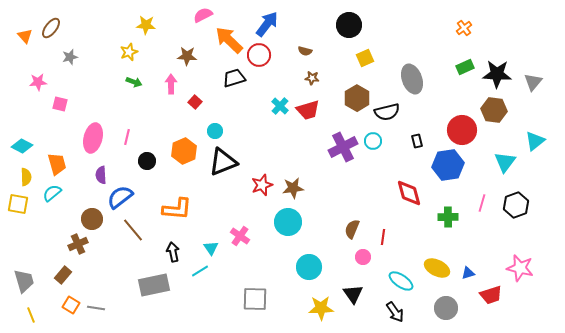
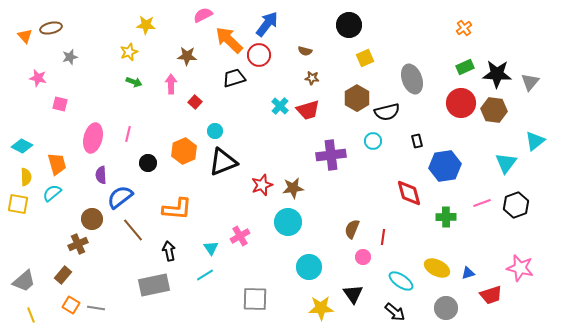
brown ellipse at (51, 28): rotated 40 degrees clockwise
pink star at (38, 82): moved 4 px up; rotated 18 degrees clockwise
gray triangle at (533, 82): moved 3 px left
red circle at (462, 130): moved 1 px left, 27 px up
pink line at (127, 137): moved 1 px right, 3 px up
purple cross at (343, 147): moved 12 px left, 8 px down; rotated 20 degrees clockwise
black circle at (147, 161): moved 1 px right, 2 px down
cyan triangle at (505, 162): moved 1 px right, 1 px down
blue hexagon at (448, 165): moved 3 px left, 1 px down
pink line at (482, 203): rotated 54 degrees clockwise
green cross at (448, 217): moved 2 px left
pink cross at (240, 236): rotated 24 degrees clockwise
black arrow at (173, 252): moved 4 px left, 1 px up
cyan line at (200, 271): moved 5 px right, 4 px down
gray trapezoid at (24, 281): rotated 65 degrees clockwise
black arrow at (395, 312): rotated 15 degrees counterclockwise
